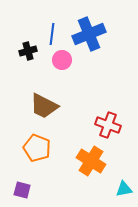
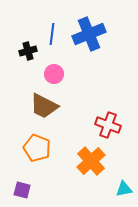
pink circle: moved 8 px left, 14 px down
orange cross: rotated 16 degrees clockwise
